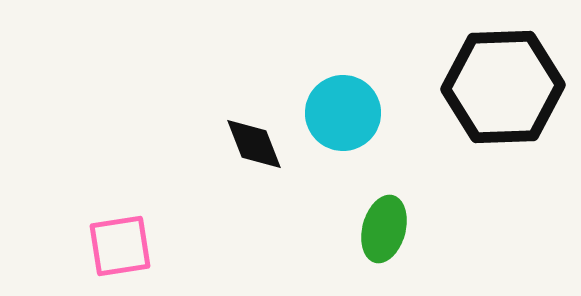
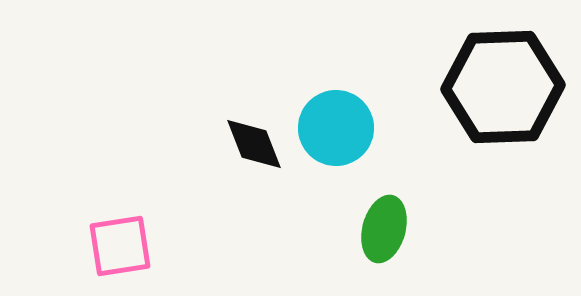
cyan circle: moved 7 px left, 15 px down
